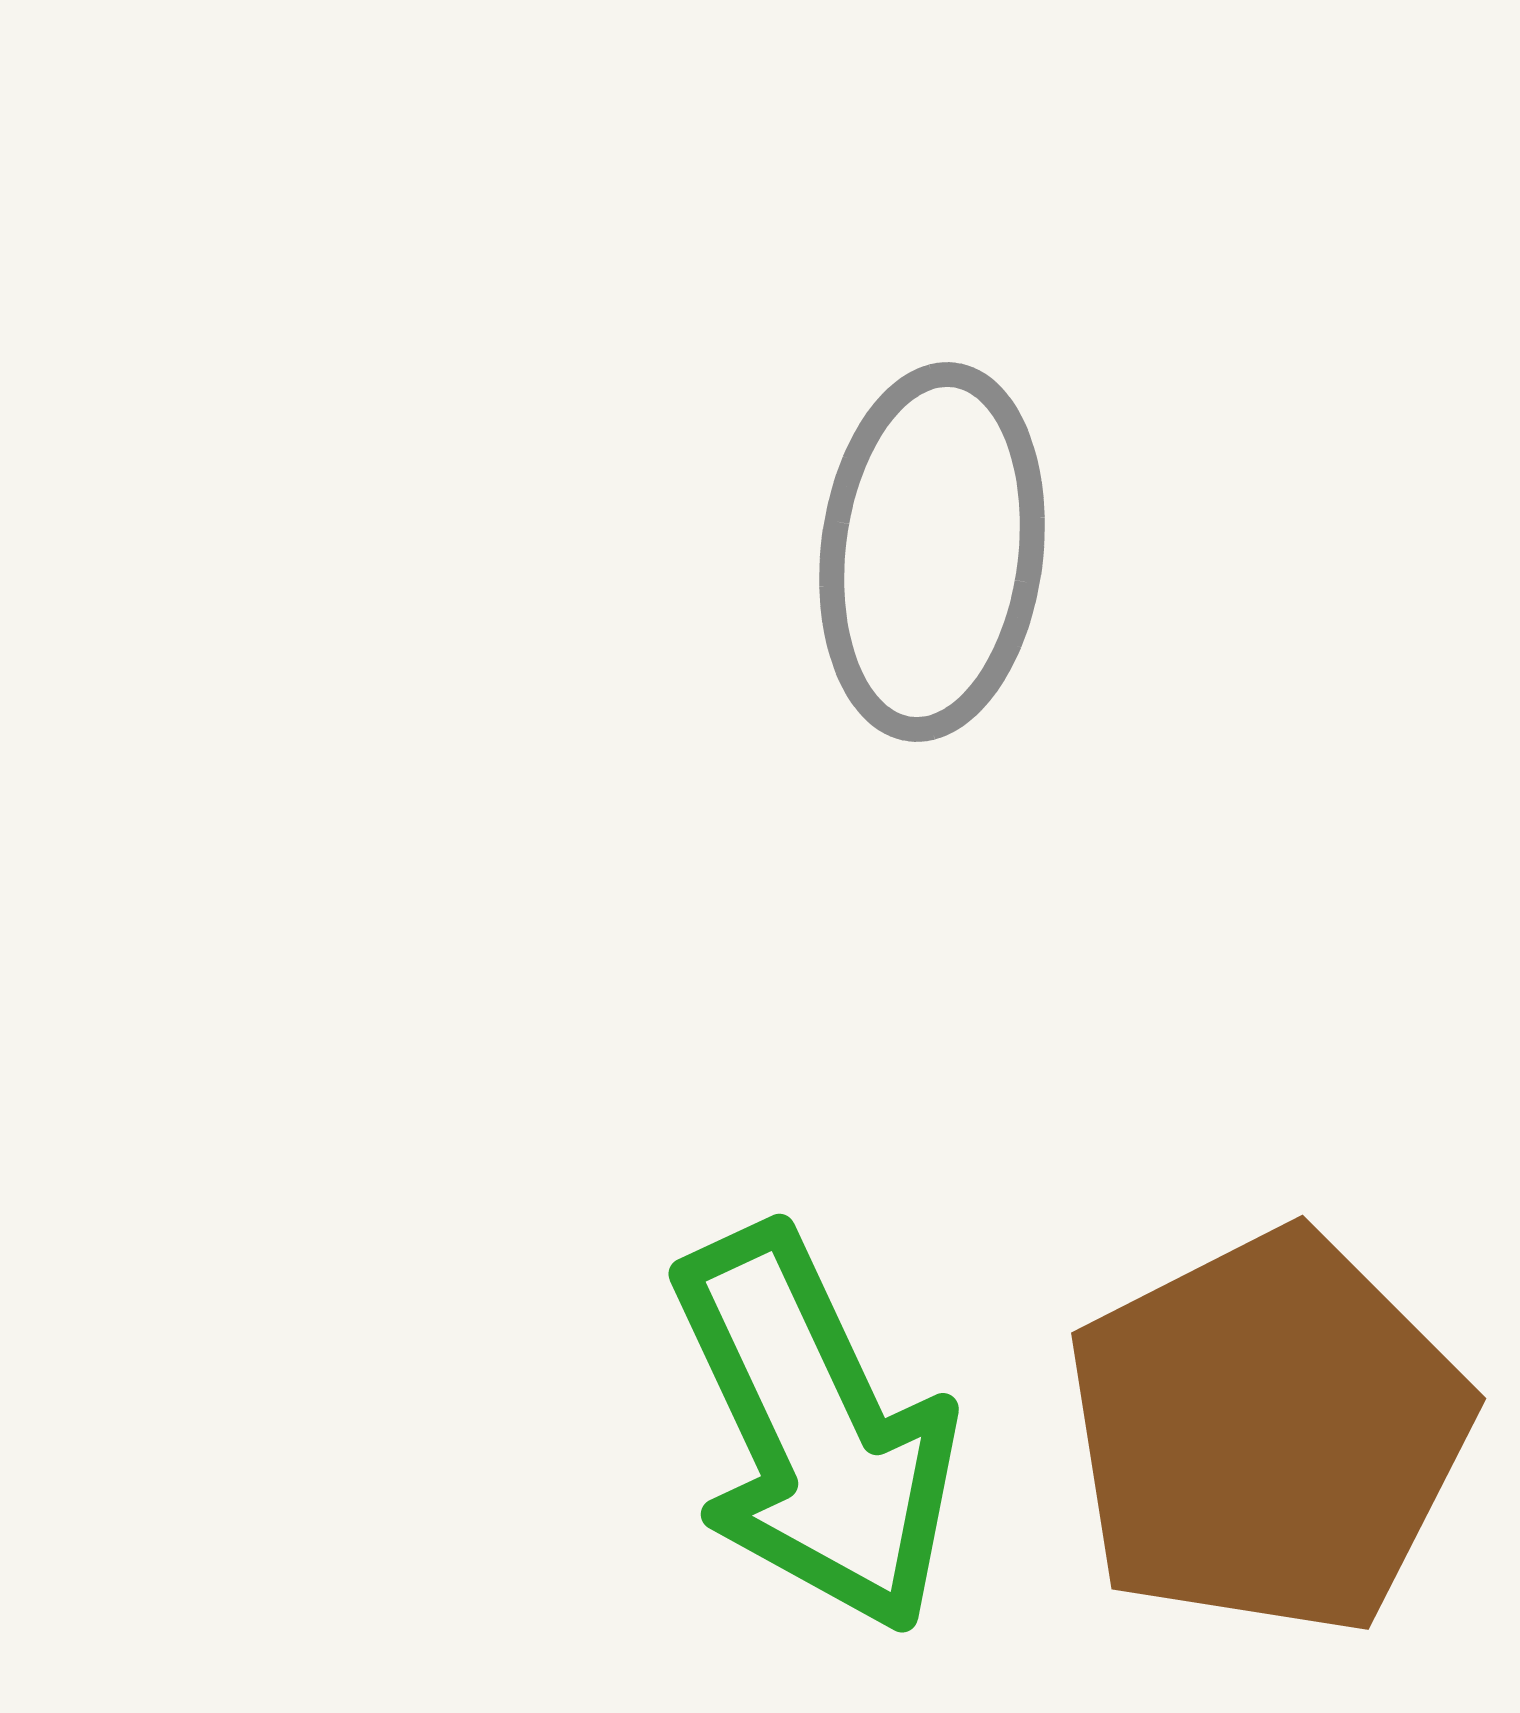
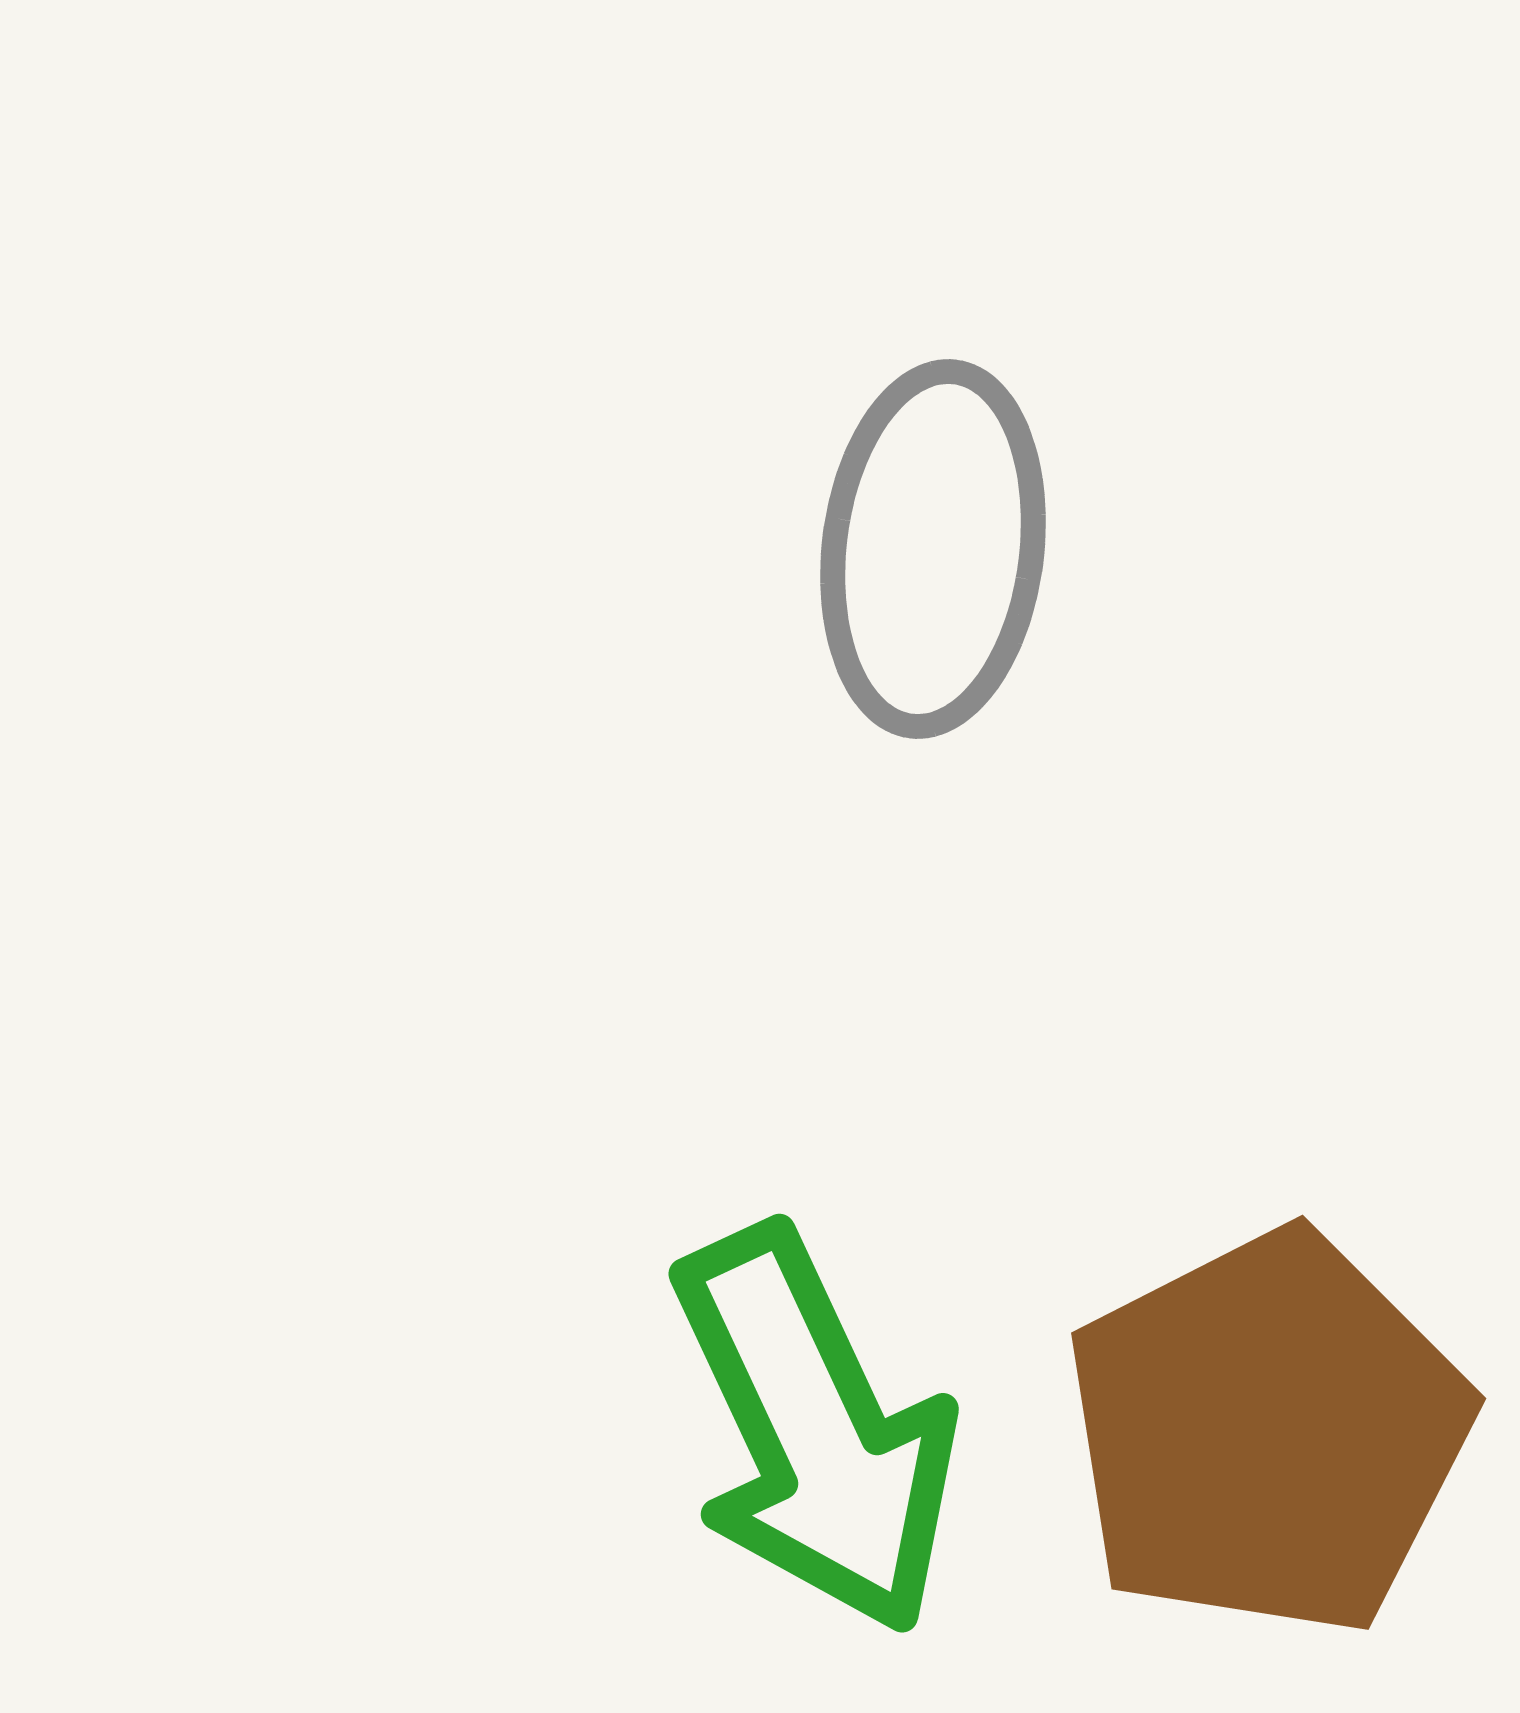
gray ellipse: moved 1 px right, 3 px up
